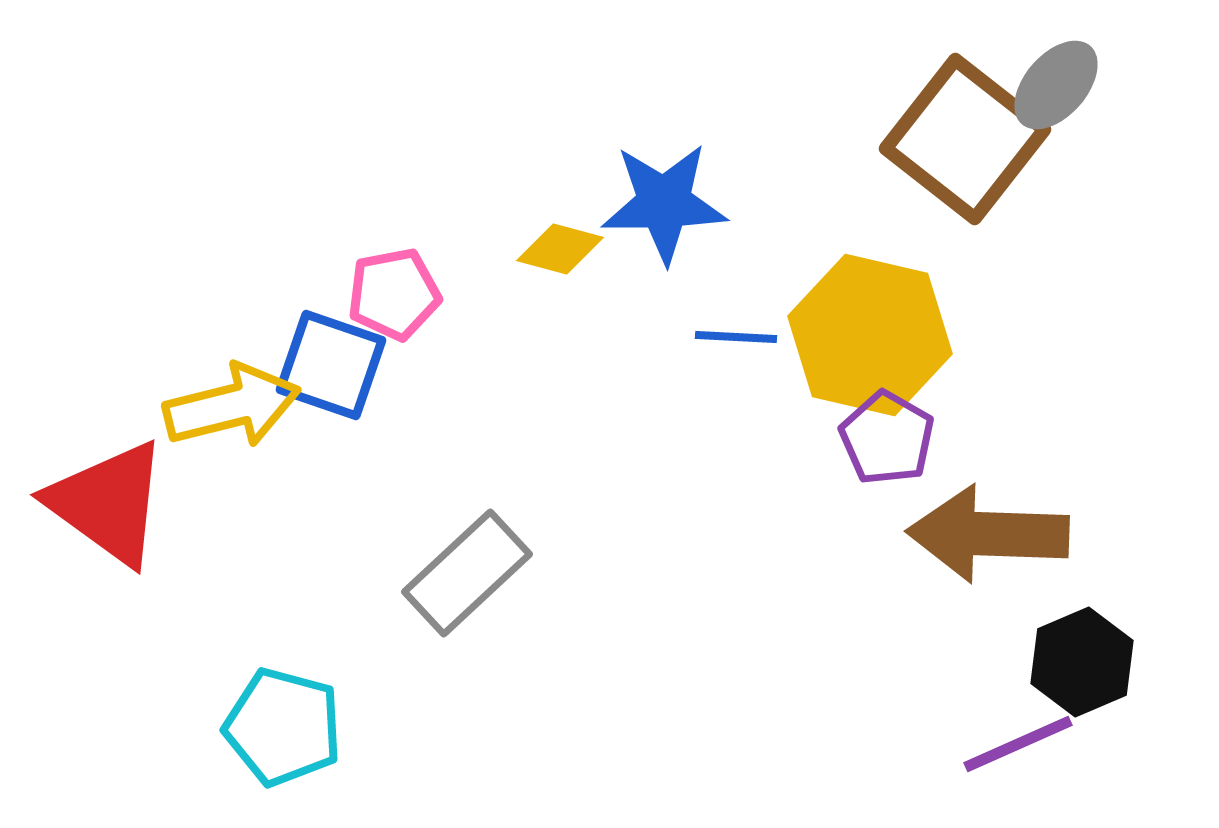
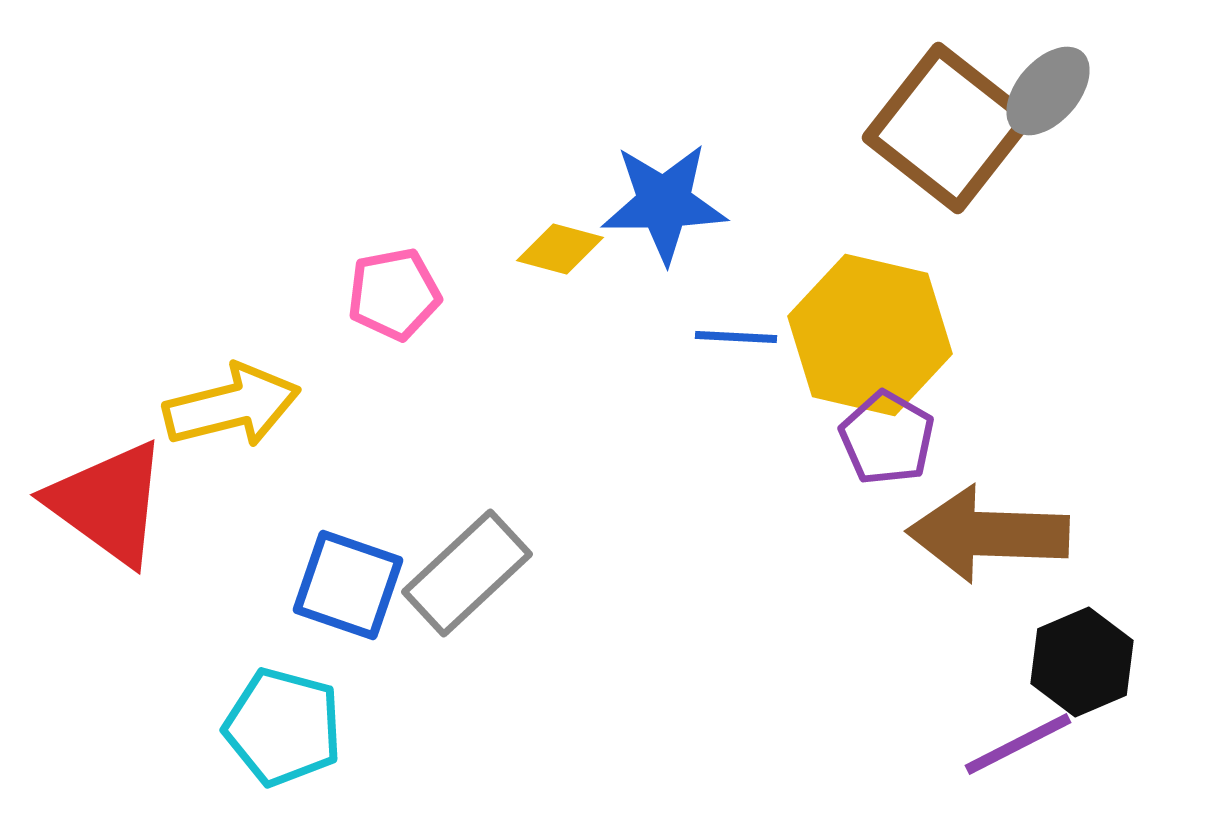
gray ellipse: moved 8 px left, 6 px down
brown square: moved 17 px left, 11 px up
blue square: moved 17 px right, 220 px down
purple line: rotated 3 degrees counterclockwise
